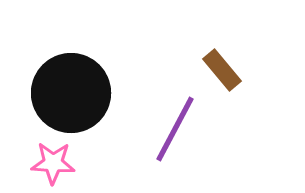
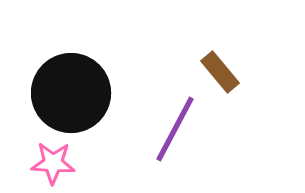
brown rectangle: moved 2 px left, 2 px down
